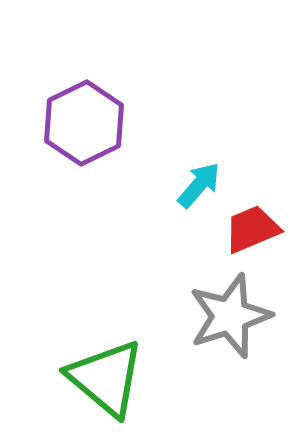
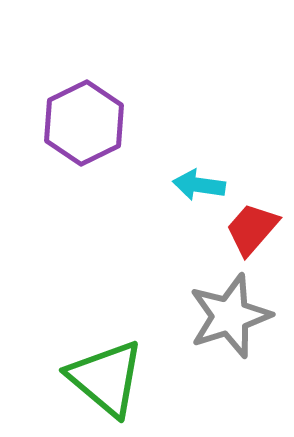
cyan arrow: rotated 123 degrees counterclockwise
red trapezoid: rotated 26 degrees counterclockwise
